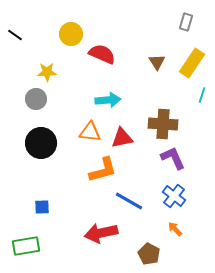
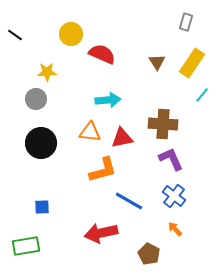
cyan line: rotated 21 degrees clockwise
purple L-shape: moved 2 px left, 1 px down
